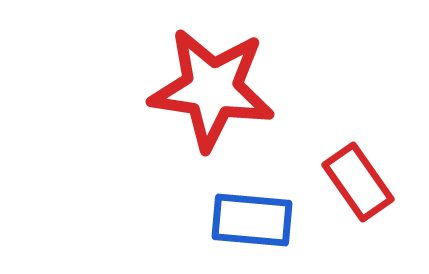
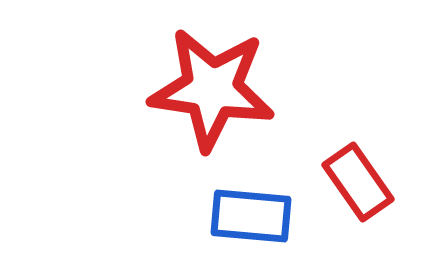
blue rectangle: moved 1 px left, 4 px up
